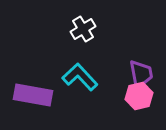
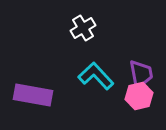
white cross: moved 1 px up
cyan L-shape: moved 16 px right, 1 px up
